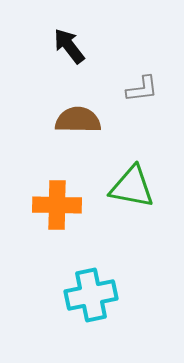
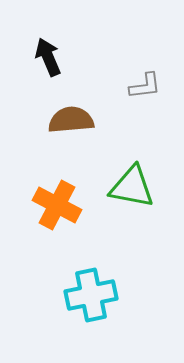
black arrow: moved 21 px left, 11 px down; rotated 15 degrees clockwise
gray L-shape: moved 3 px right, 3 px up
brown semicircle: moved 7 px left; rotated 6 degrees counterclockwise
orange cross: rotated 27 degrees clockwise
